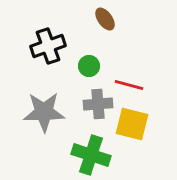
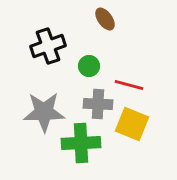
gray cross: rotated 8 degrees clockwise
yellow square: rotated 8 degrees clockwise
green cross: moved 10 px left, 12 px up; rotated 21 degrees counterclockwise
